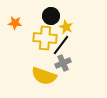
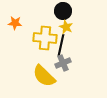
black circle: moved 12 px right, 5 px up
black line: rotated 25 degrees counterclockwise
yellow semicircle: rotated 25 degrees clockwise
